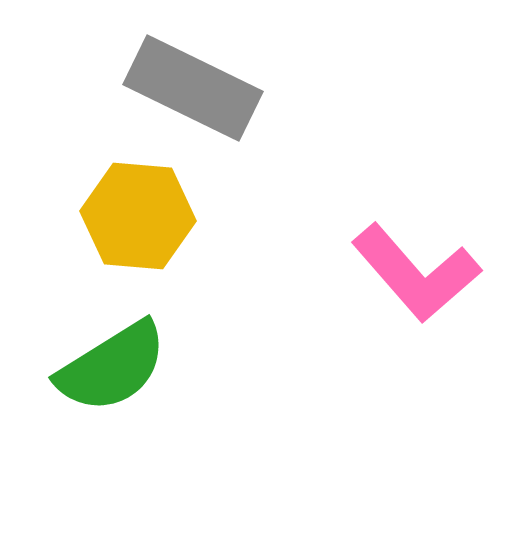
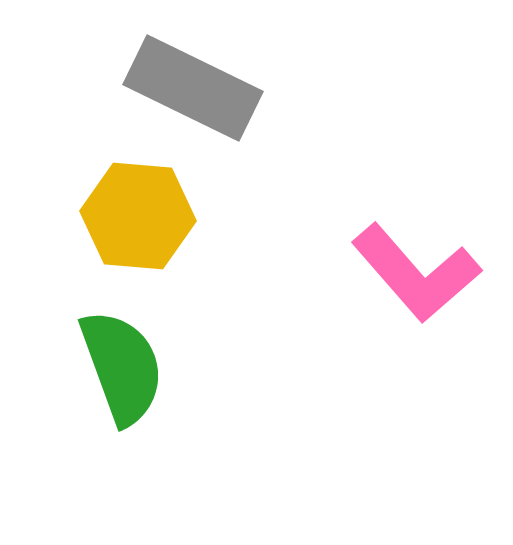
green semicircle: moved 10 px right; rotated 78 degrees counterclockwise
